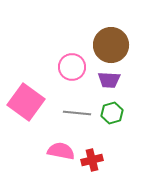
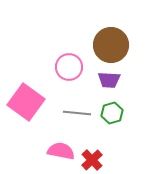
pink circle: moved 3 px left
red cross: rotated 30 degrees counterclockwise
